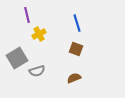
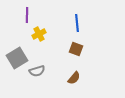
purple line: rotated 14 degrees clockwise
blue line: rotated 12 degrees clockwise
brown semicircle: rotated 152 degrees clockwise
